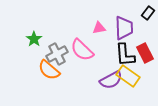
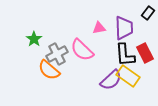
purple semicircle: rotated 15 degrees counterclockwise
